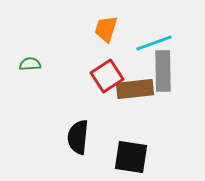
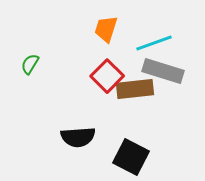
green semicircle: rotated 55 degrees counterclockwise
gray rectangle: rotated 72 degrees counterclockwise
red square: rotated 12 degrees counterclockwise
black semicircle: rotated 100 degrees counterclockwise
black square: rotated 18 degrees clockwise
